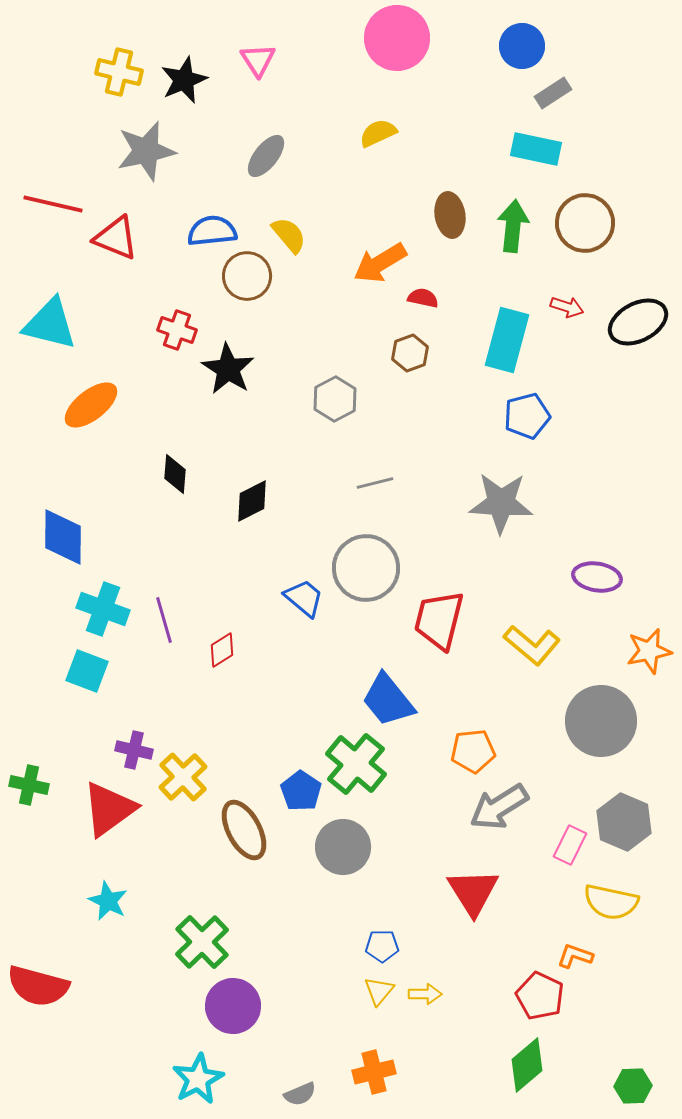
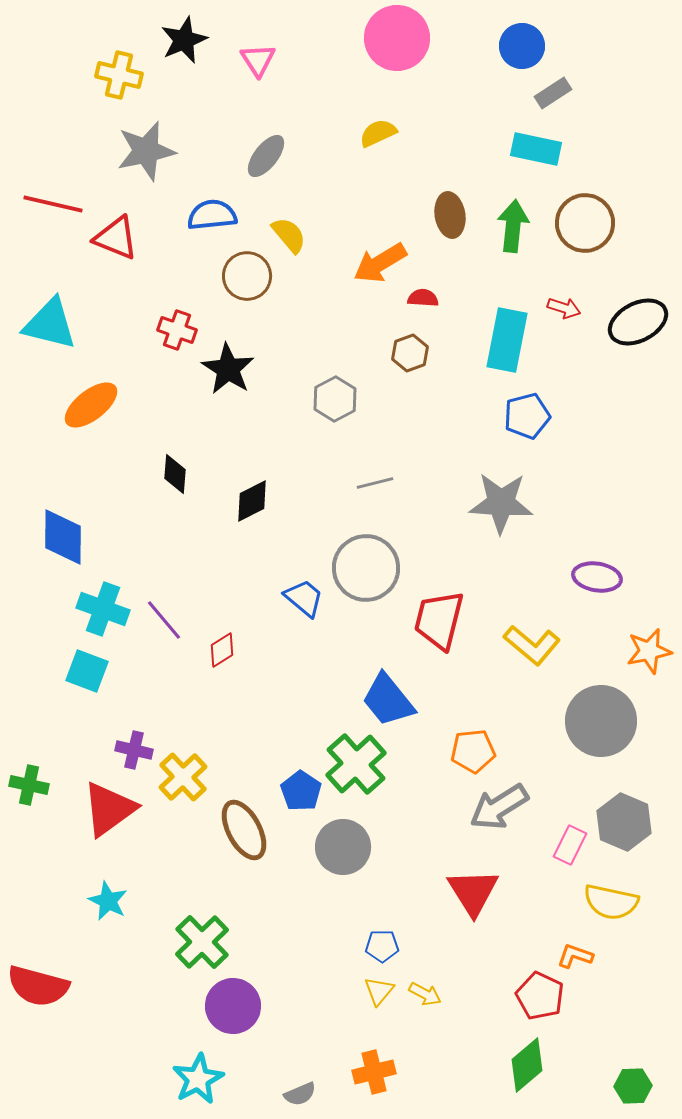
yellow cross at (119, 72): moved 3 px down
black star at (184, 80): moved 40 px up
blue semicircle at (212, 231): moved 16 px up
red semicircle at (423, 298): rotated 8 degrees counterclockwise
red arrow at (567, 307): moved 3 px left, 1 px down
cyan rectangle at (507, 340): rotated 4 degrees counterclockwise
purple line at (164, 620): rotated 24 degrees counterclockwise
green cross at (356, 764): rotated 8 degrees clockwise
yellow arrow at (425, 994): rotated 28 degrees clockwise
